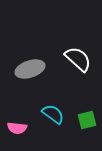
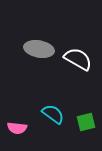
white semicircle: rotated 12 degrees counterclockwise
gray ellipse: moved 9 px right, 20 px up; rotated 28 degrees clockwise
green square: moved 1 px left, 2 px down
